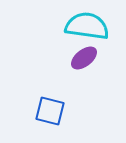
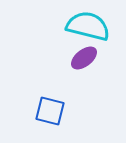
cyan semicircle: moved 1 px right; rotated 6 degrees clockwise
